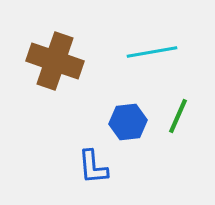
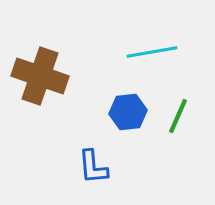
brown cross: moved 15 px left, 15 px down
blue hexagon: moved 10 px up
